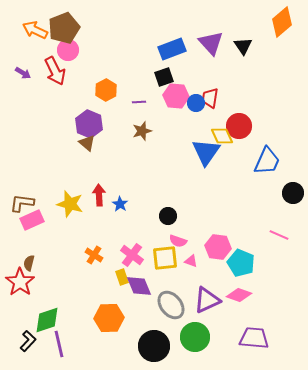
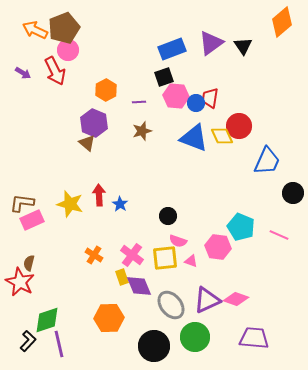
purple triangle at (211, 43): rotated 36 degrees clockwise
purple hexagon at (89, 124): moved 5 px right, 1 px up
blue triangle at (206, 152): moved 12 px left, 14 px up; rotated 44 degrees counterclockwise
cyan pentagon at (241, 263): moved 36 px up
red star at (20, 282): rotated 8 degrees counterclockwise
pink diamond at (239, 295): moved 3 px left, 4 px down
